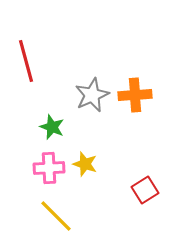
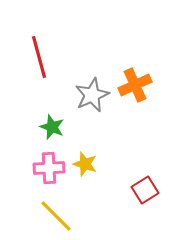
red line: moved 13 px right, 4 px up
orange cross: moved 10 px up; rotated 20 degrees counterclockwise
